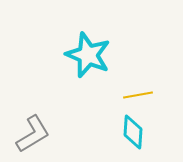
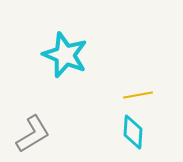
cyan star: moved 23 px left
